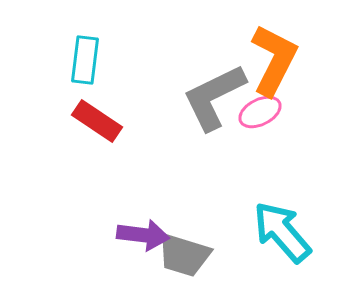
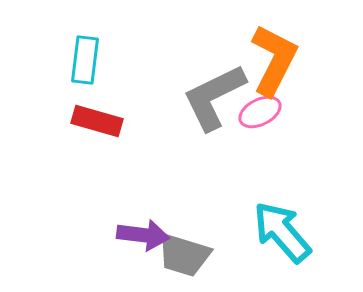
red rectangle: rotated 18 degrees counterclockwise
